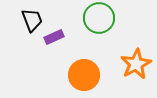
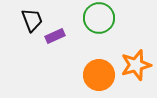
purple rectangle: moved 1 px right, 1 px up
orange star: moved 1 px down; rotated 12 degrees clockwise
orange circle: moved 15 px right
